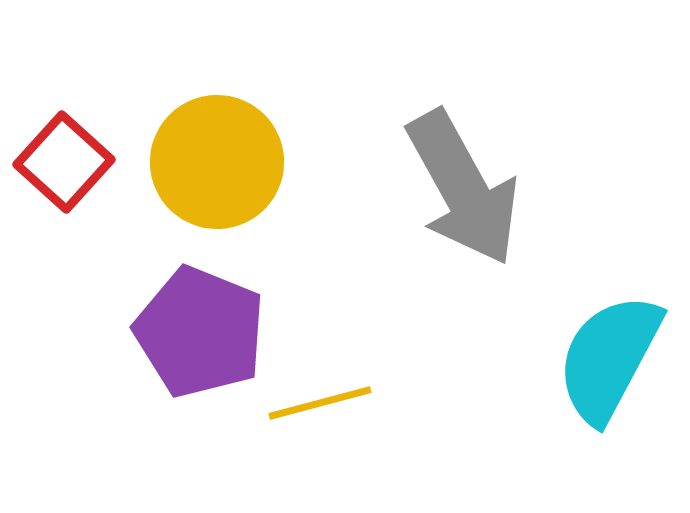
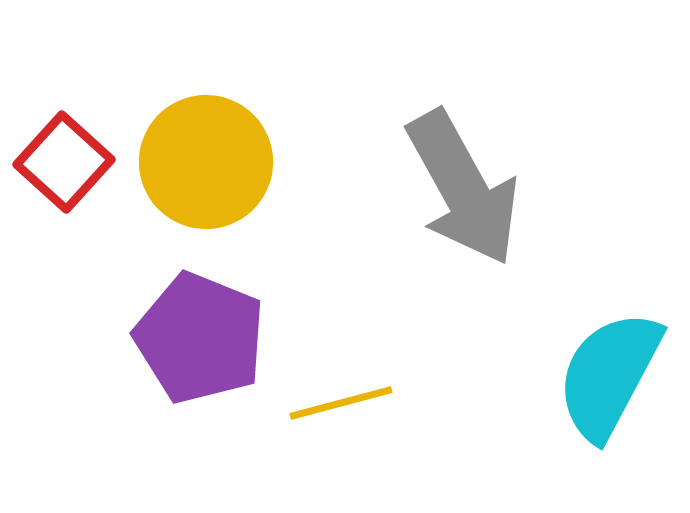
yellow circle: moved 11 px left
purple pentagon: moved 6 px down
cyan semicircle: moved 17 px down
yellow line: moved 21 px right
